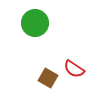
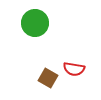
red semicircle: rotated 25 degrees counterclockwise
